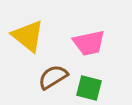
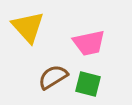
yellow triangle: moved 9 px up; rotated 9 degrees clockwise
green square: moved 1 px left, 4 px up
